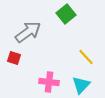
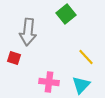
gray arrow: rotated 132 degrees clockwise
